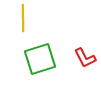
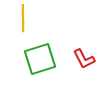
red L-shape: moved 1 px left, 1 px down
